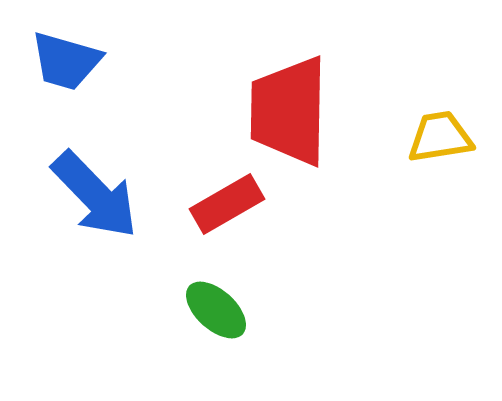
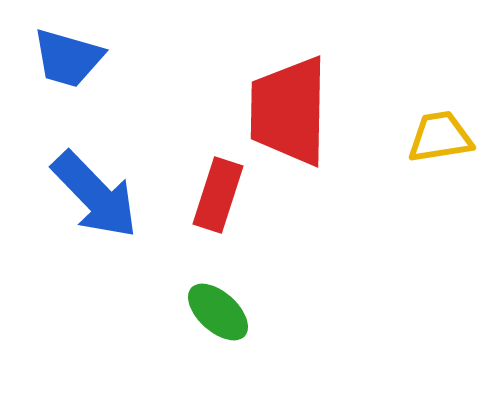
blue trapezoid: moved 2 px right, 3 px up
red rectangle: moved 9 px left, 9 px up; rotated 42 degrees counterclockwise
green ellipse: moved 2 px right, 2 px down
